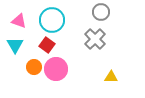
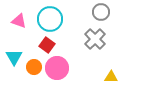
cyan circle: moved 2 px left, 1 px up
cyan triangle: moved 1 px left, 12 px down
pink circle: moved 1 px right, 1 px up
